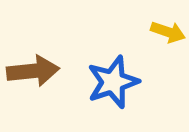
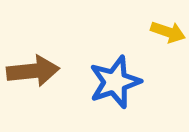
blue star: moved 2 px right
